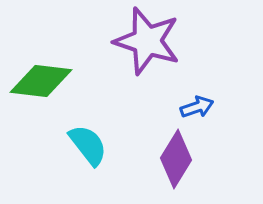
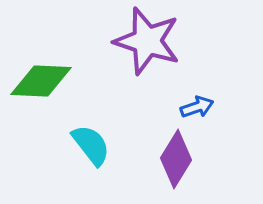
green diamond: rotated 4 degrees counterclockwise
cyan semicircle: moved 3 px right
